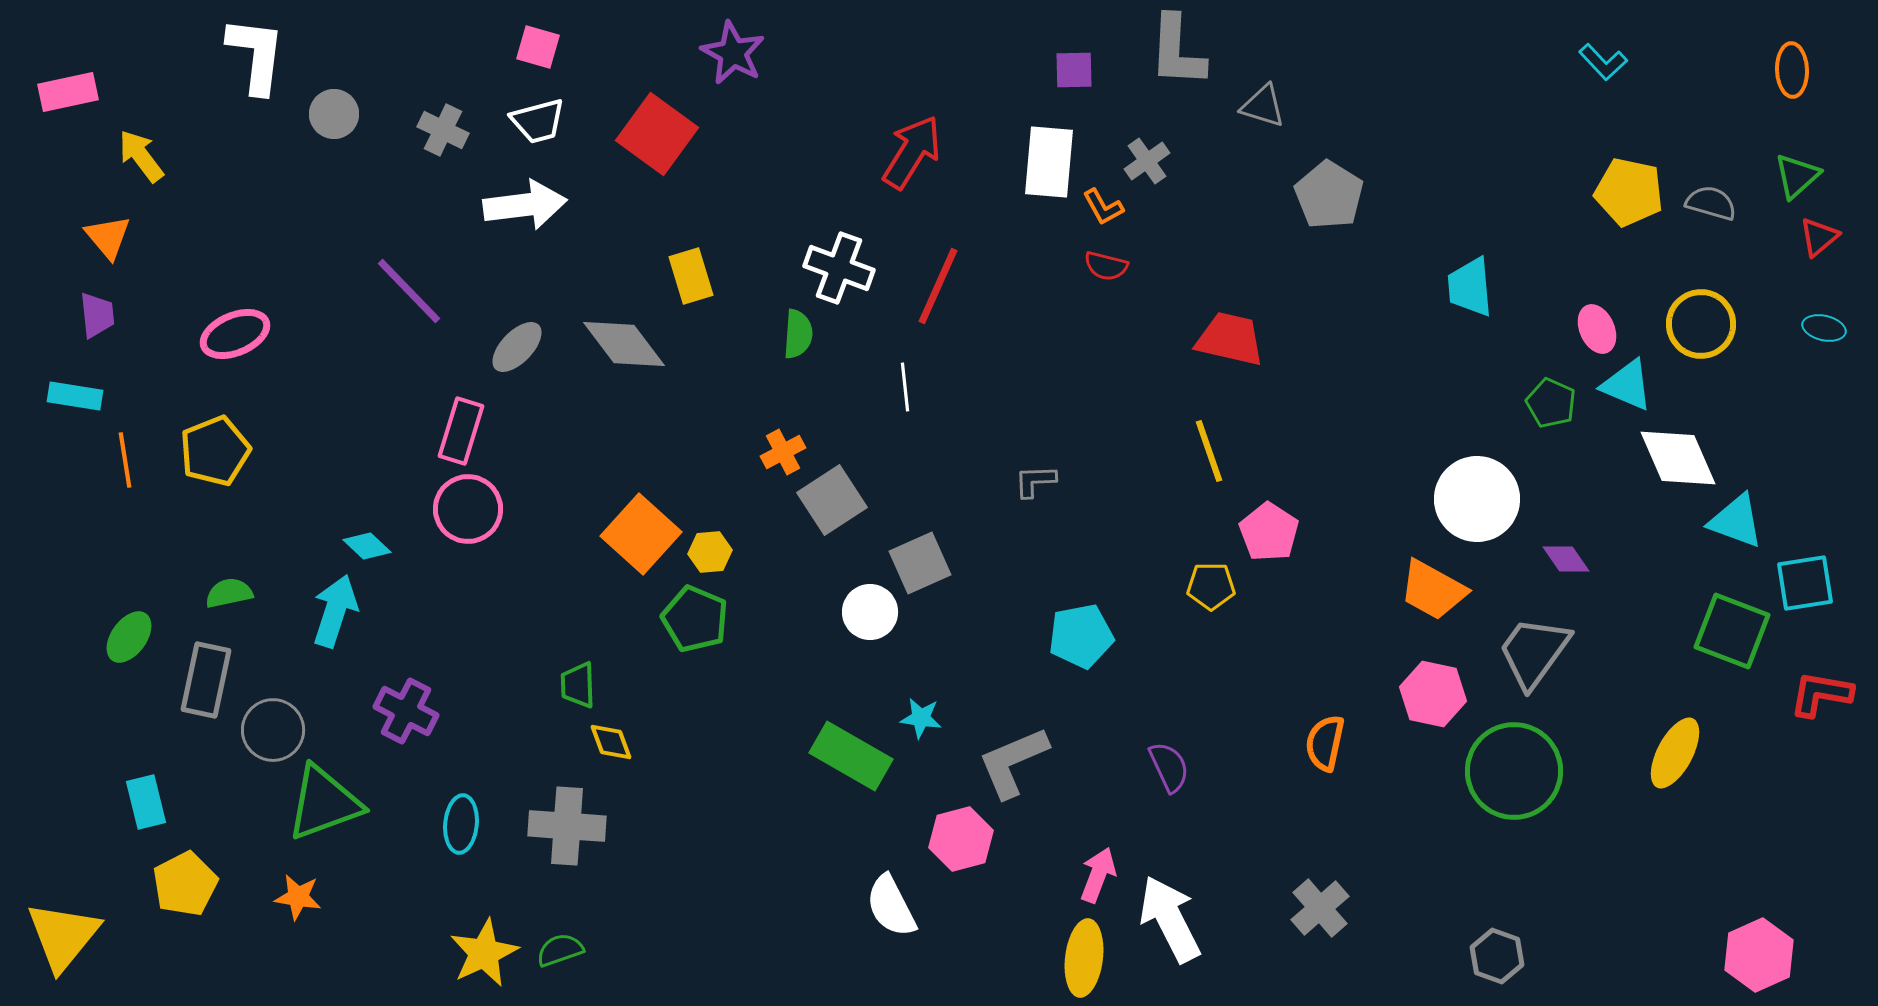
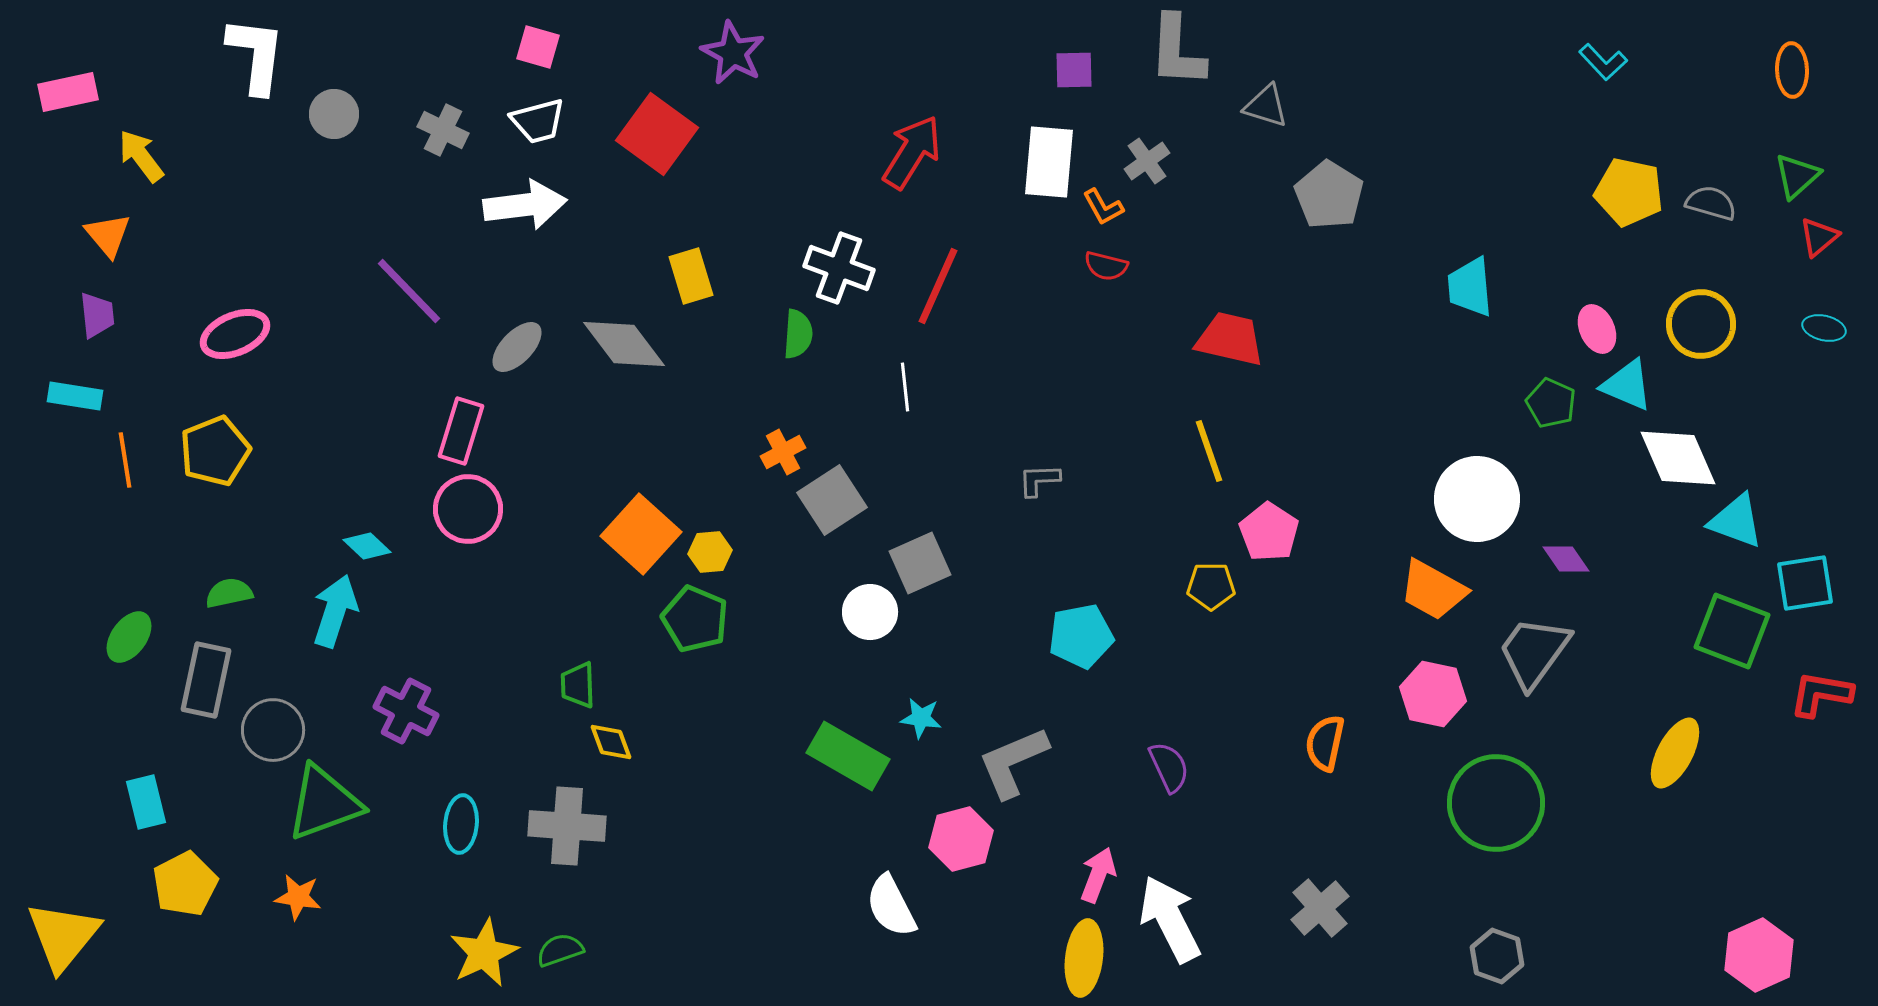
gray triangle at (1263, 106): moved 3 px right
orange triangle at (108, 237): moved 2 px up
gray L-shape at (1035, 481): moved 4 px right, 1 px up
green rectangle at (851, 756): moved 3 px left
green circle at (1514, 771): moved 18 px left, 32 px down
